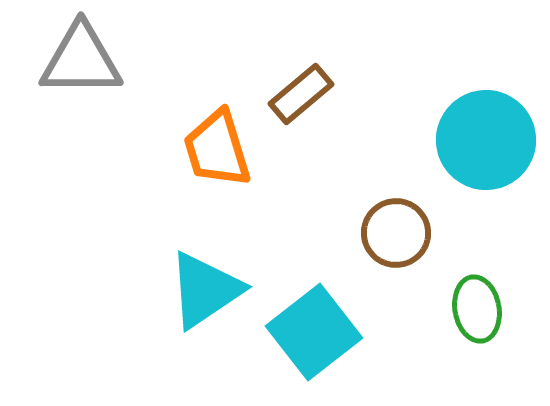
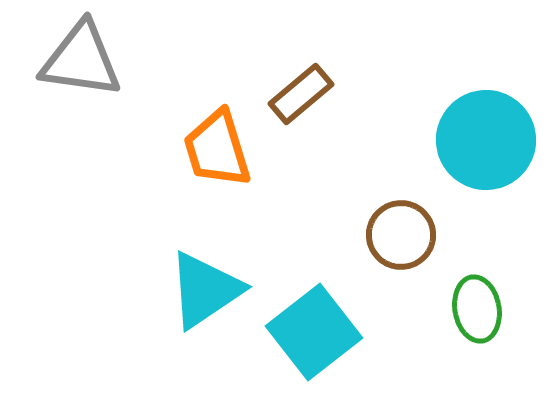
gray triangle: rotated 8 degrees clockwise
brown circle: moved 5 px right, 2 px down
